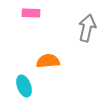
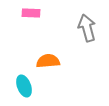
gray arrow: rotated 28 degrees counterclockwise
